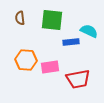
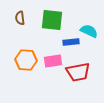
pink rectangle: moved 3 px right, 6 px up
red trapezoid: moved 7 px up
